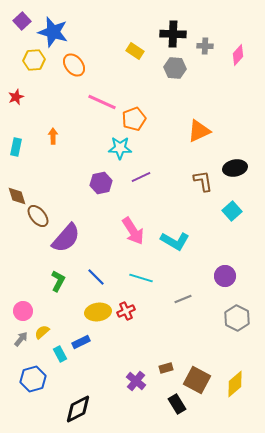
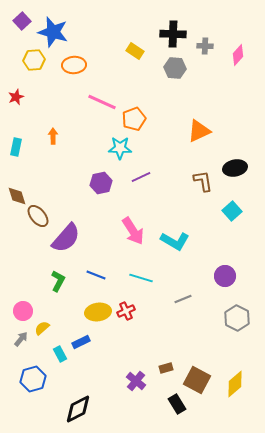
orange ellipse at (74, 65): rotated 55 degrees counterclockwise
blue line at (96, 277): moved 2 px up; rotated 24 degrees counterclockwise
yellow semicircle at (42, 332): moved 4 px up
